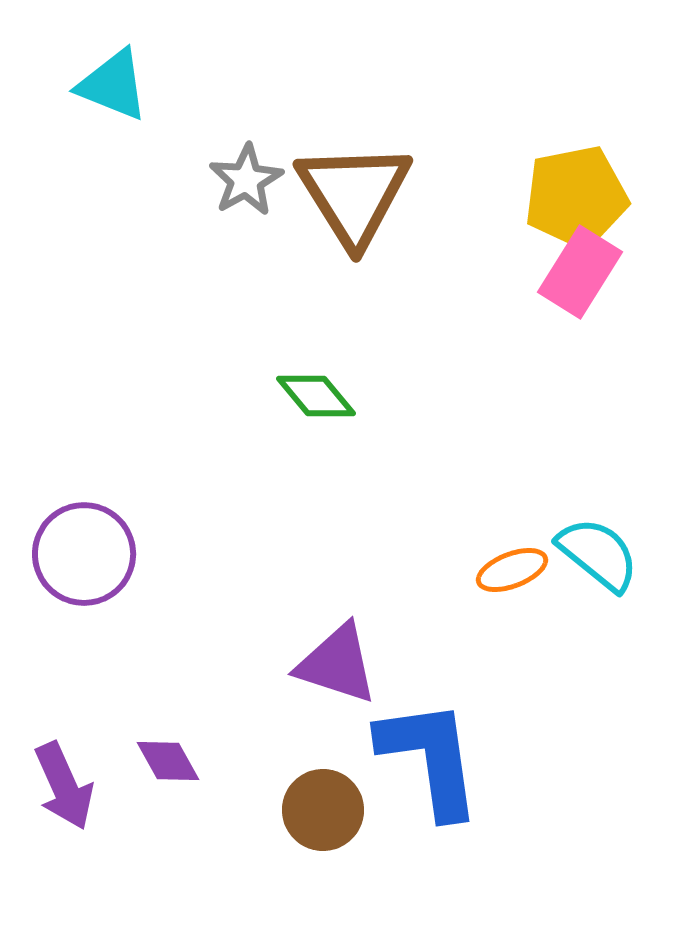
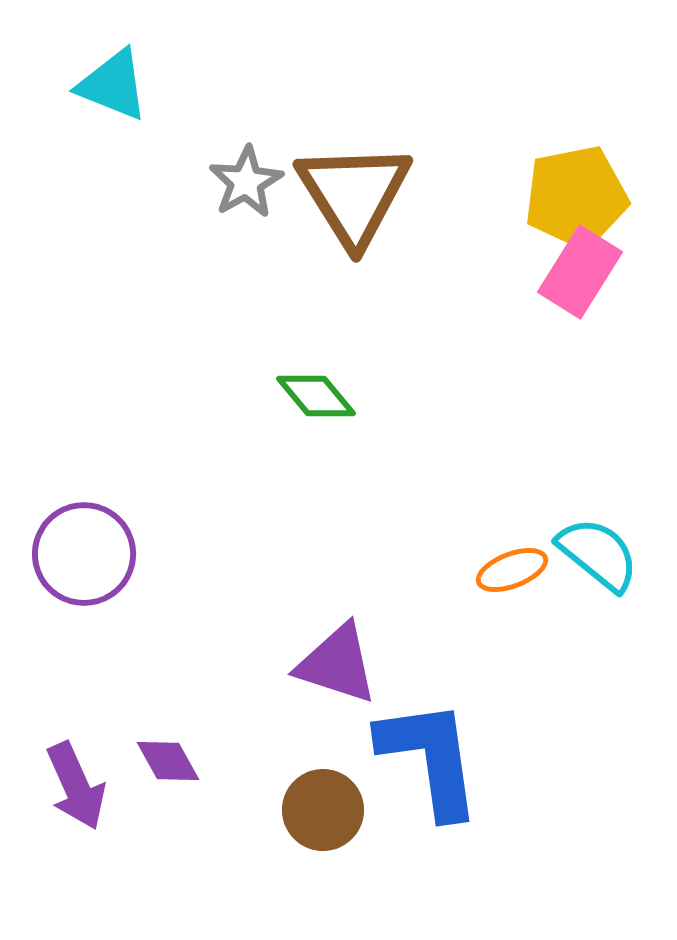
gray star: moved 2 px down
purple arrow: moved 12 px right
